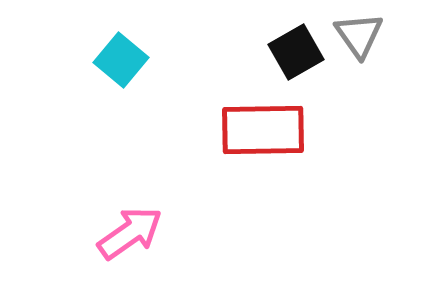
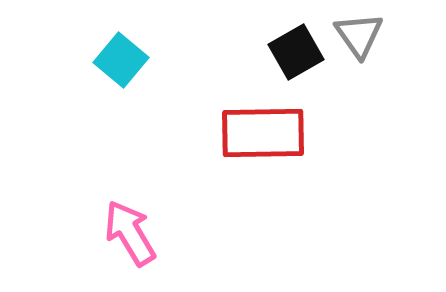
red rectangle: moved 3 px down
pink arrow: rotated 86 degrees counterclockwise
